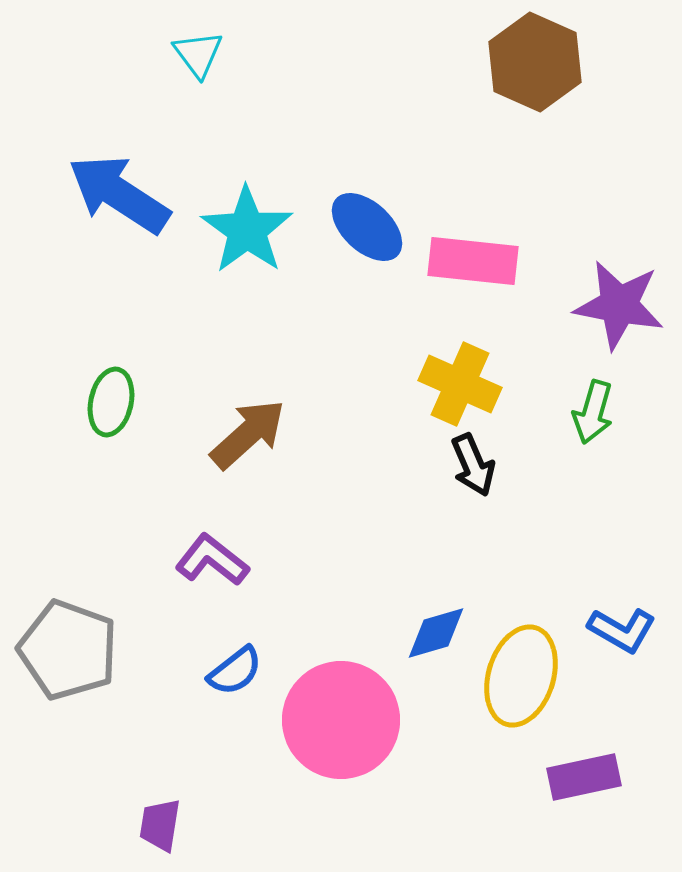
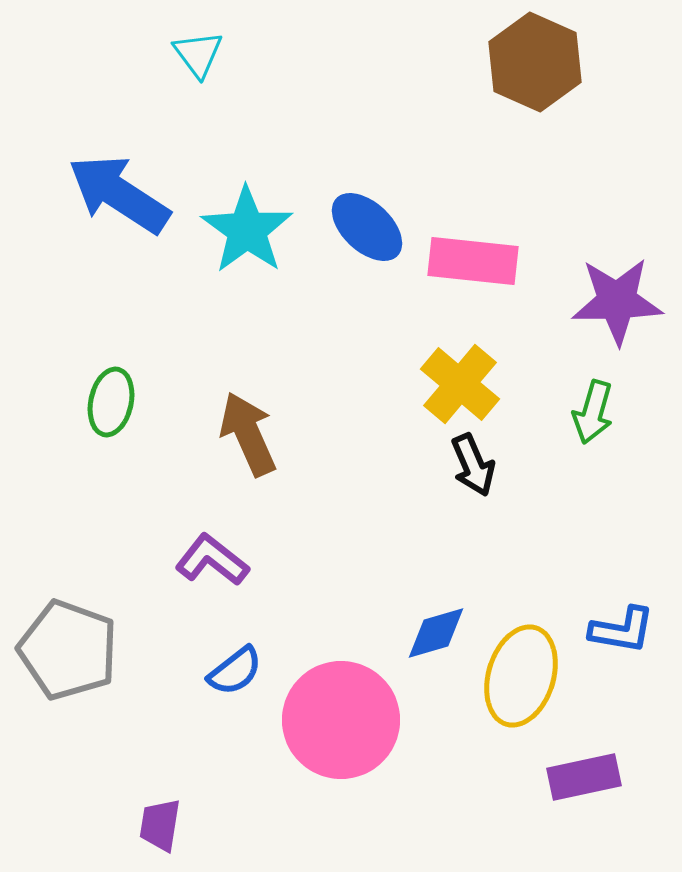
purple star: moved 2 px left, 4 px up; rotated 12 degrees counterclockwise
yellow cross: rotated 16 degrees clockwise
brown arrow: rotated 72 degrees counterclockwise
blue L-shape: rotated 20 degrees counterclockwise
